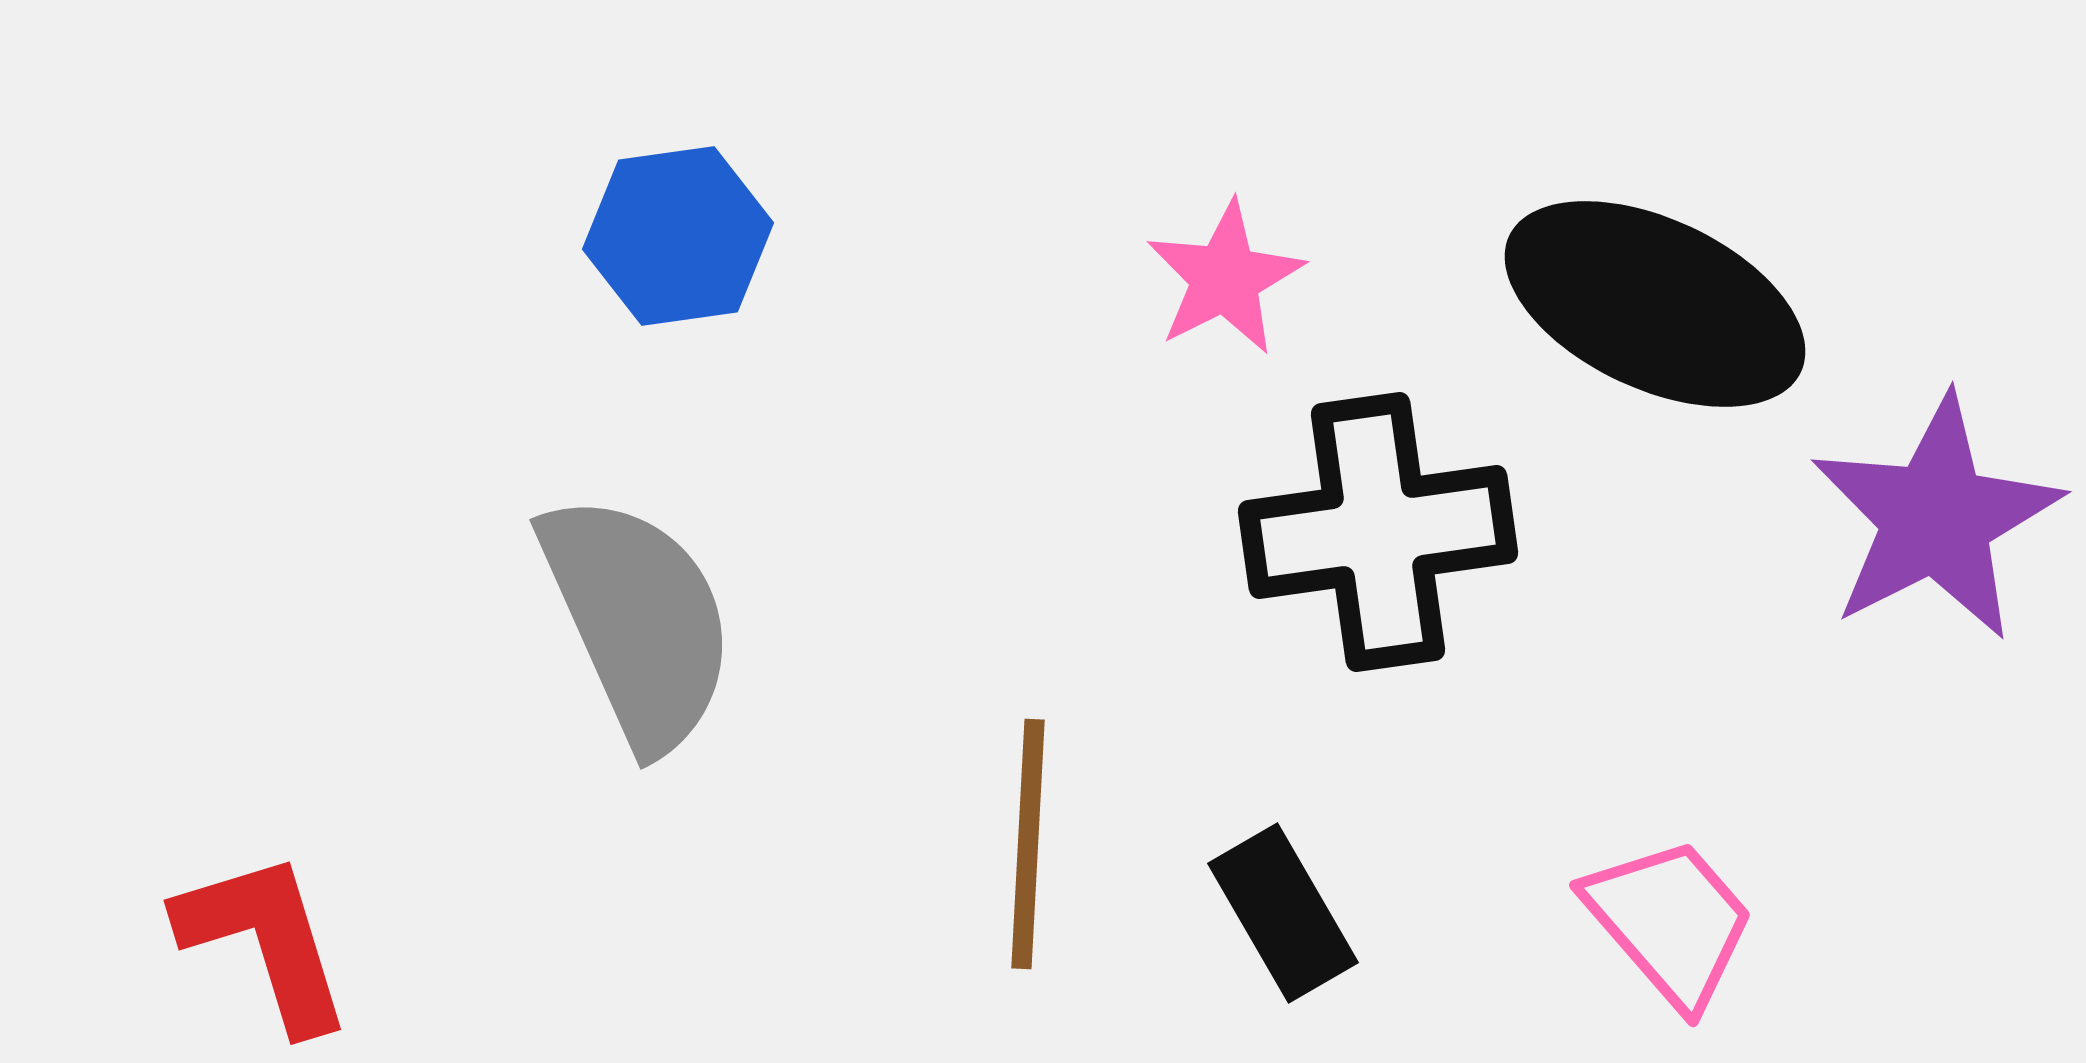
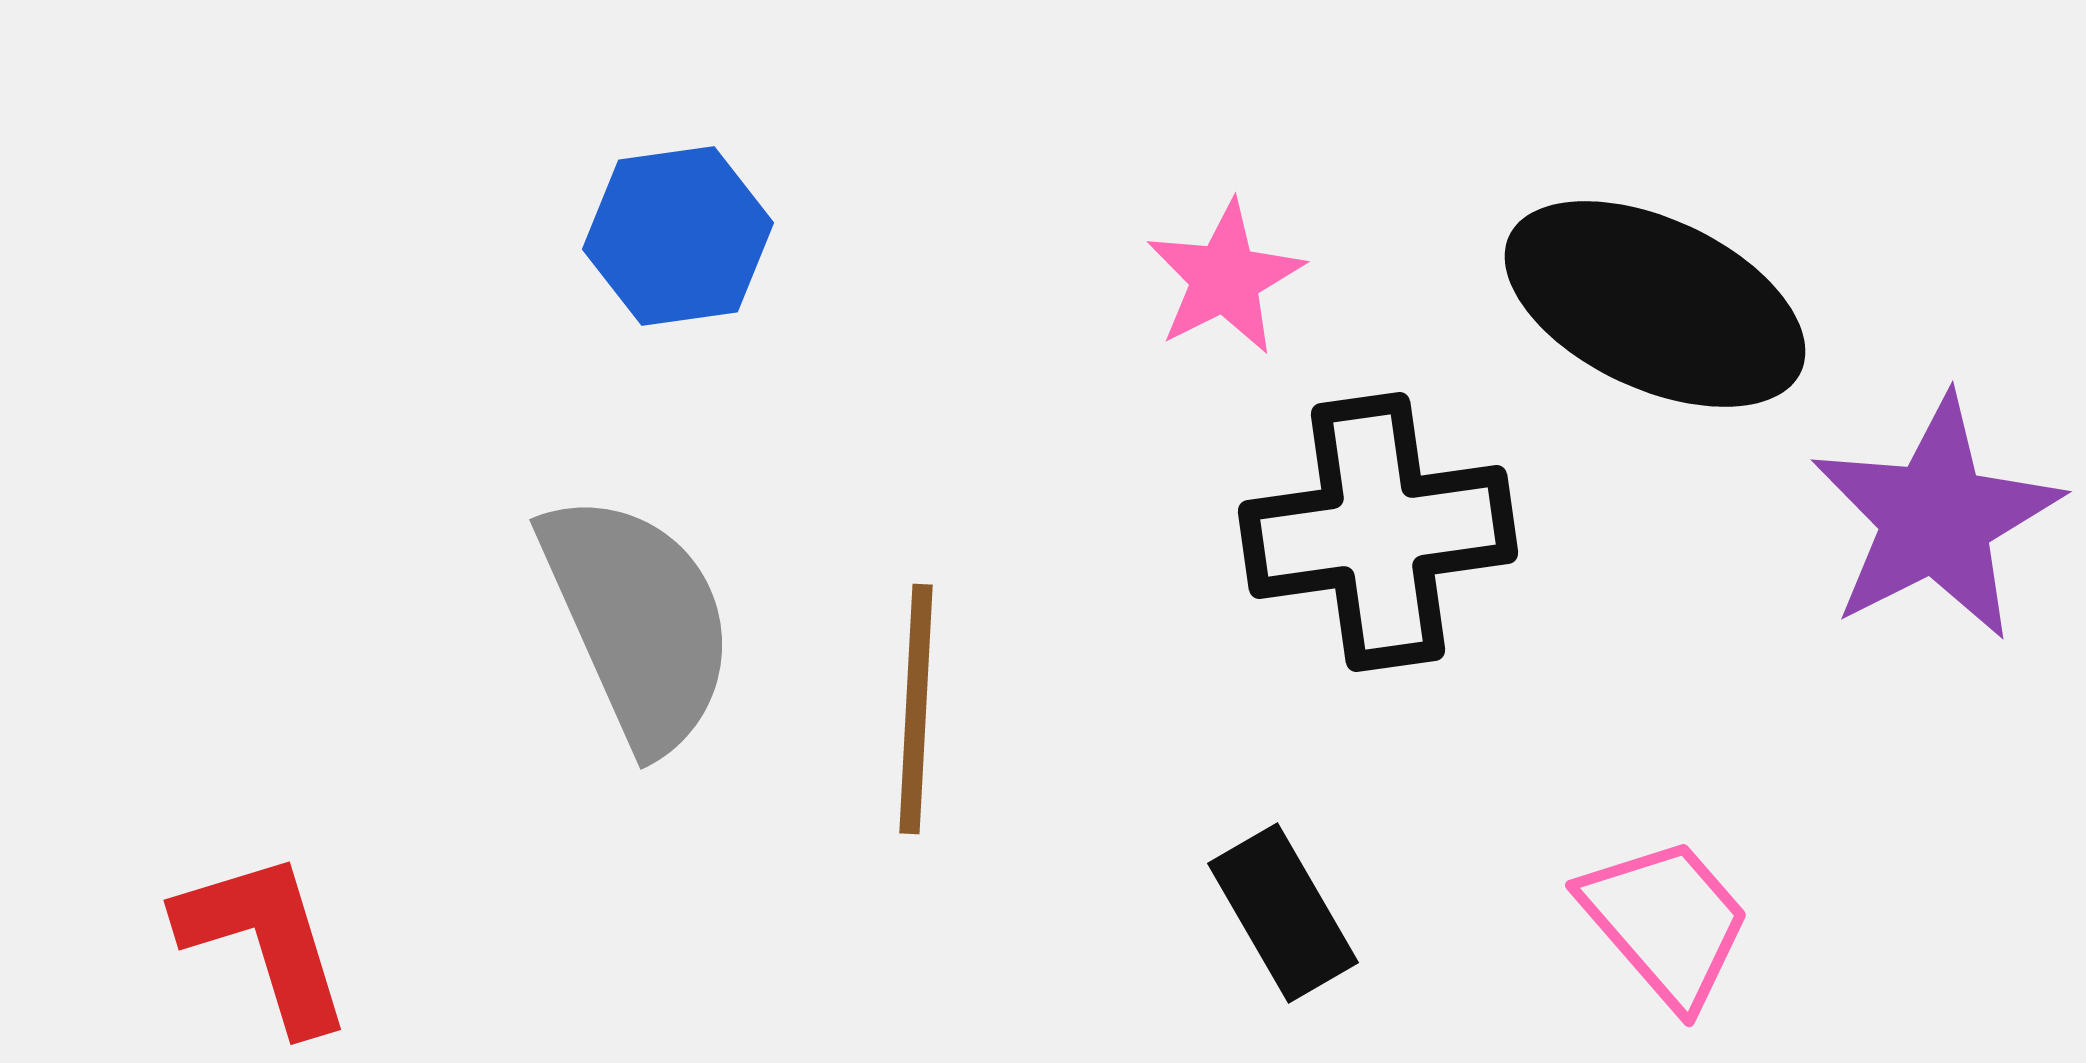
brown line: moved 112 px left, 135 px up
pink trapezoid: moved 4 px left
